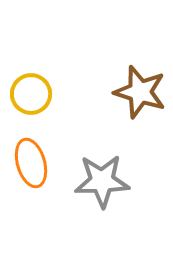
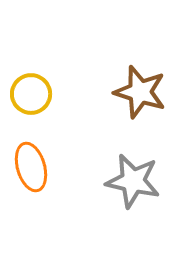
orange ellipse: moved 4 px down
gray star: moved 31 px right; rotated 14 degrees clockwise
